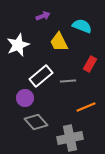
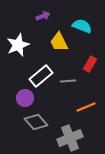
gray cross: rotated 10 degrees counterclockwise
